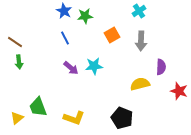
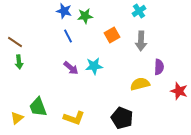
blue star: rotated 14 degrees counterclockwise
blue line: moved 3 px right, 2 px up
purple semicircle: moved 2 px left
